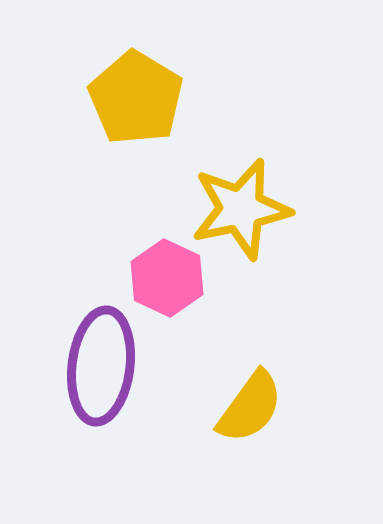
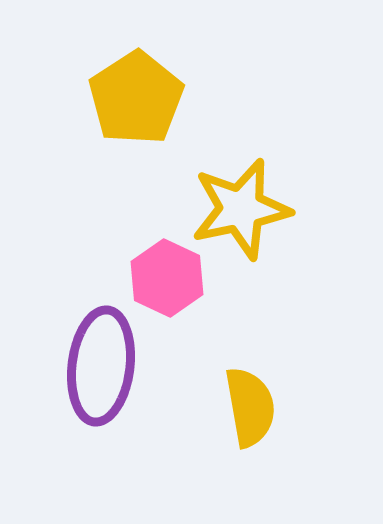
yellow pentagon: rotated 8 degrees clockwise
yellow semicircle: rotated 46 degrees counterclockwise
